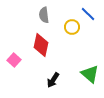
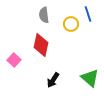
blue line: rotated 28 degrees clockwise
yellow circle: moved 1 px left, 3 px up
green triangle: moved 4 px down
